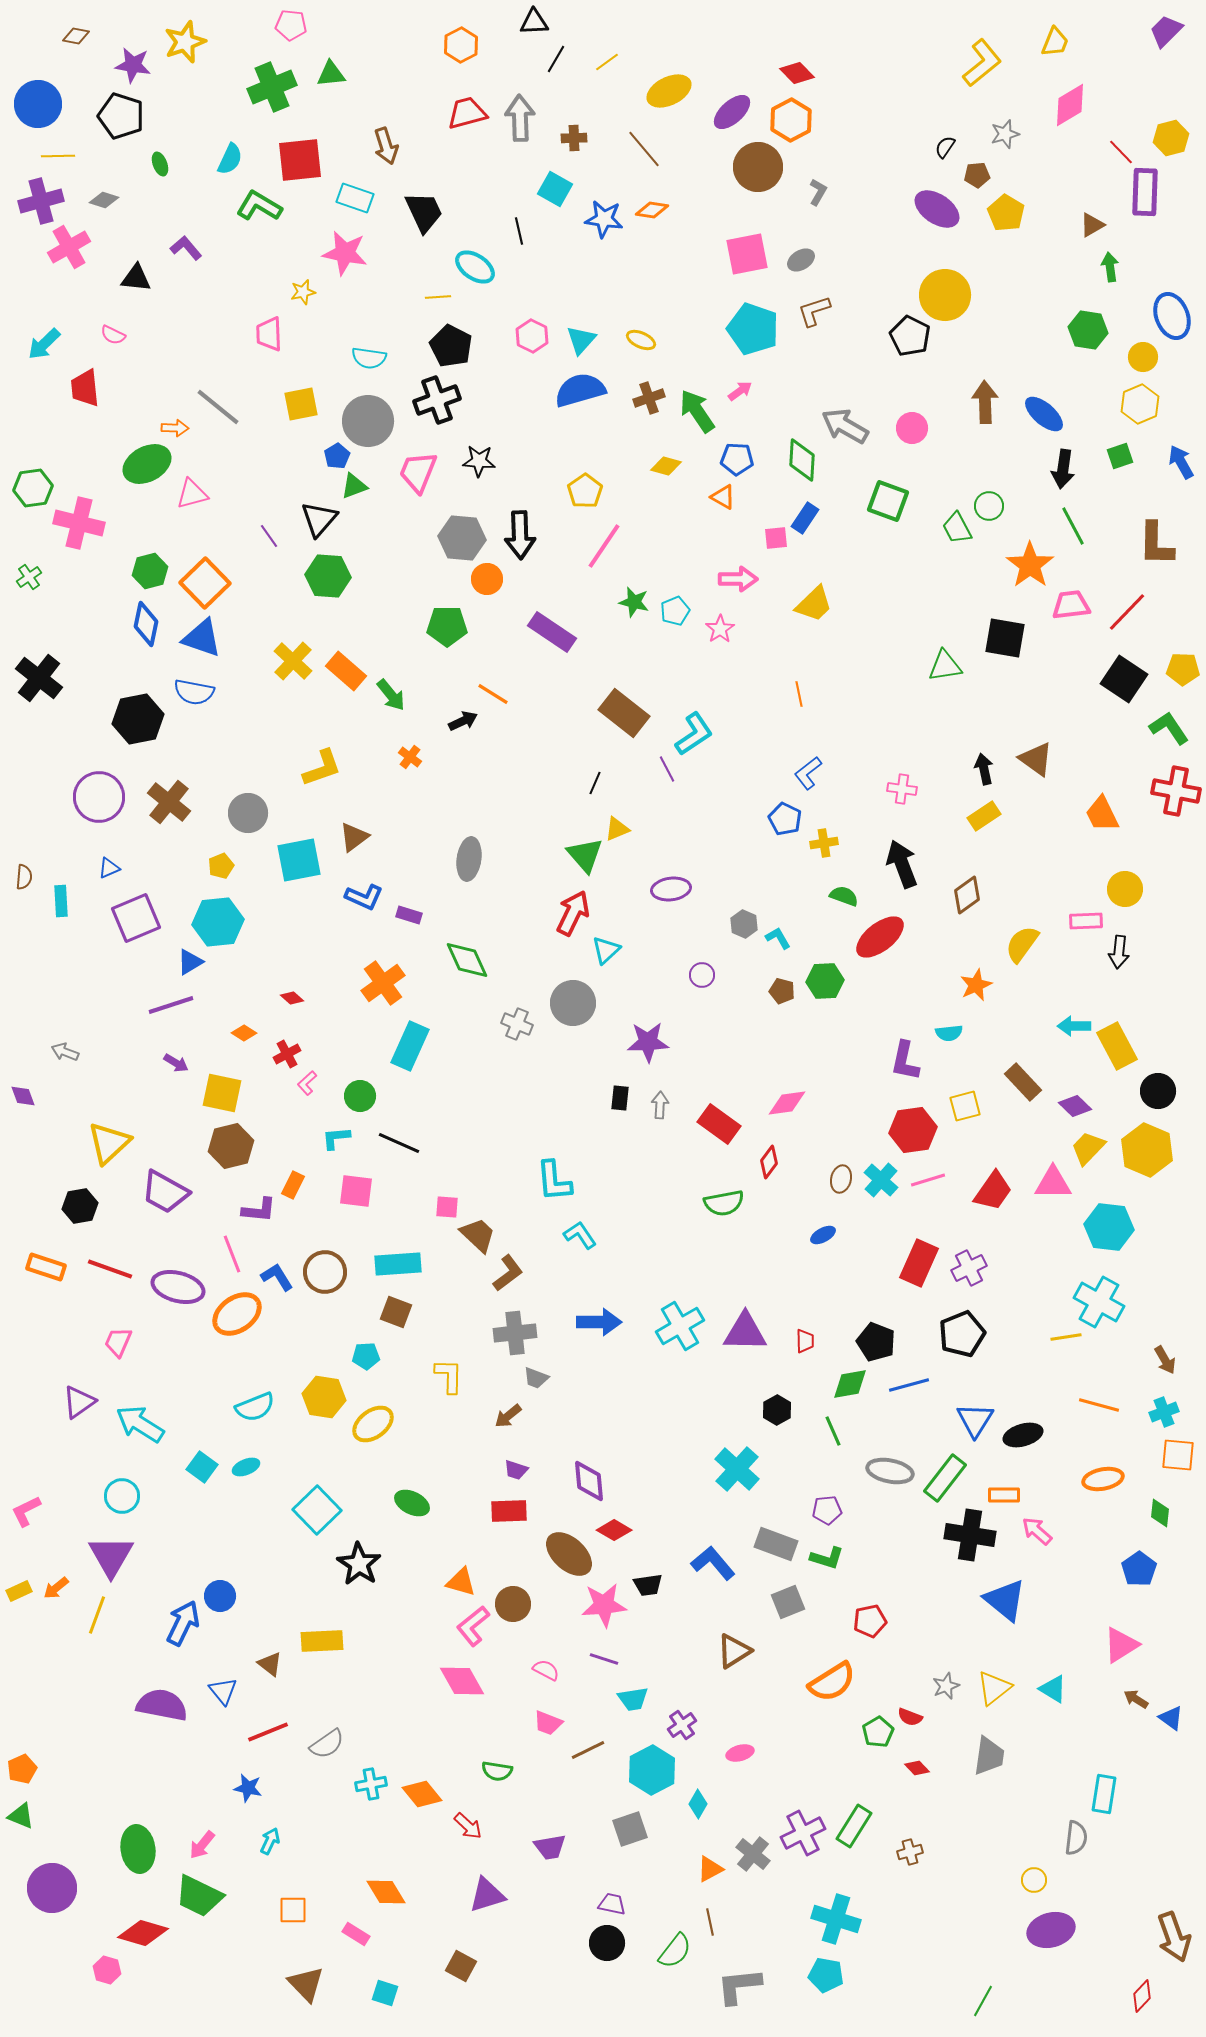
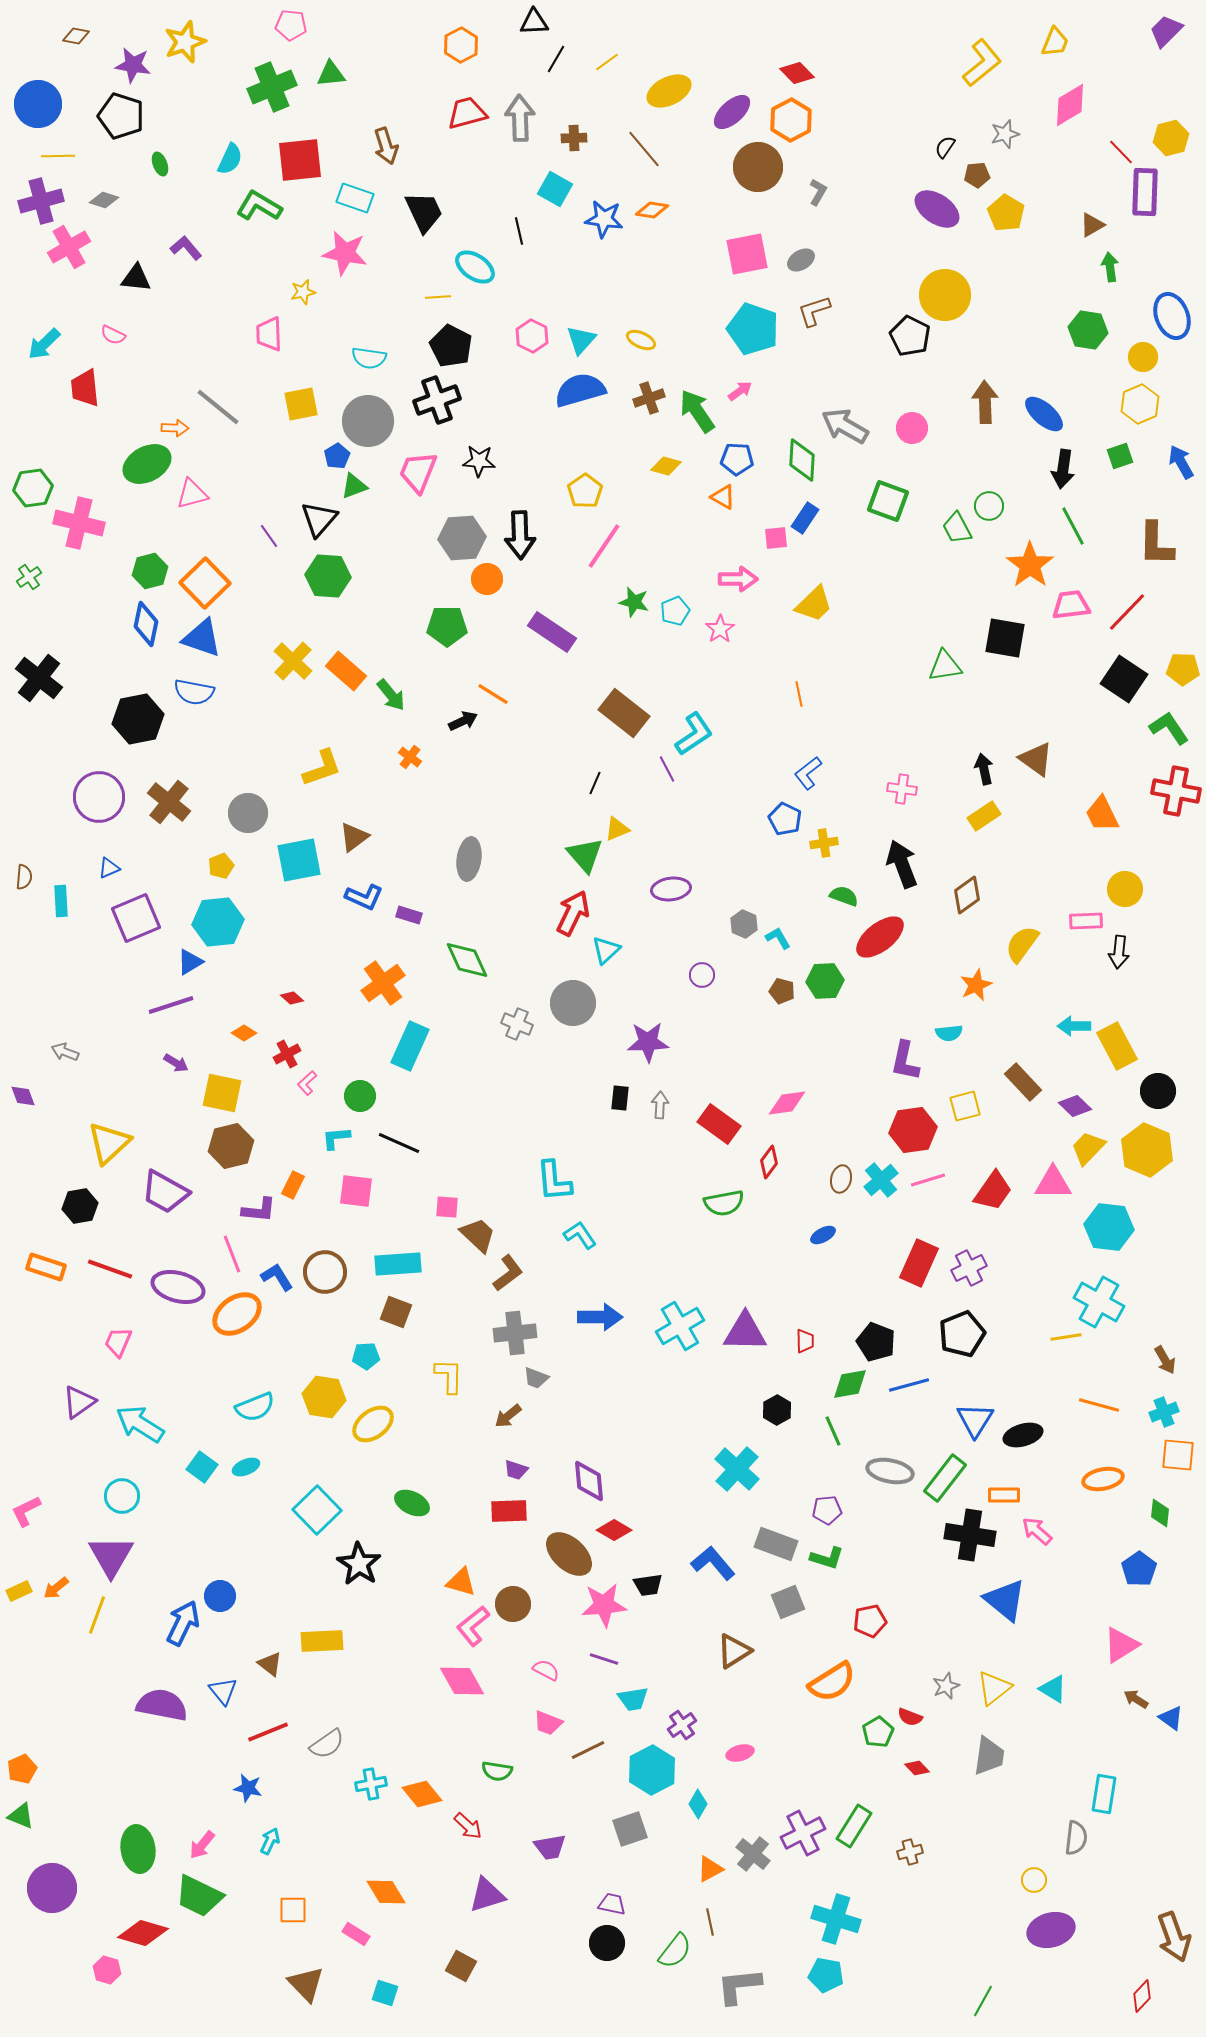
gray hexagon at (462, 538): rotated 9 degrees counterclockwise
cyan cross at (881, 1180): rotated 8 degrees clockwise
blue arrow at (599, 1322): moved 1 px right, 5 px up
